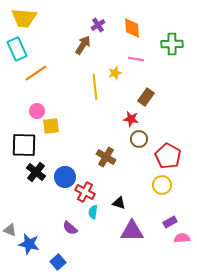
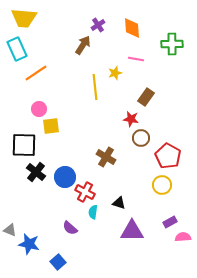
pink circle: moved 2 px right, 2 px up
brown circle: moved 2 px right, 1 px up
pink semicircle: moved 1 px right, 1 px up
